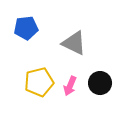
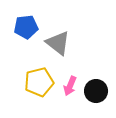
blue pentagon: moved 1 px up
gray triangle: moved 16 px left; rotated 12 degrees clockwise
black circle: moved 4 px left, 8 px down
